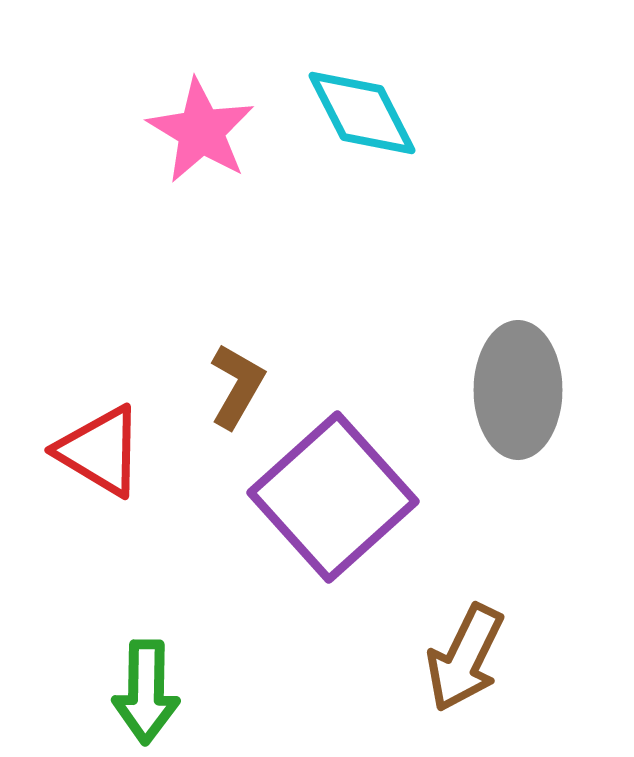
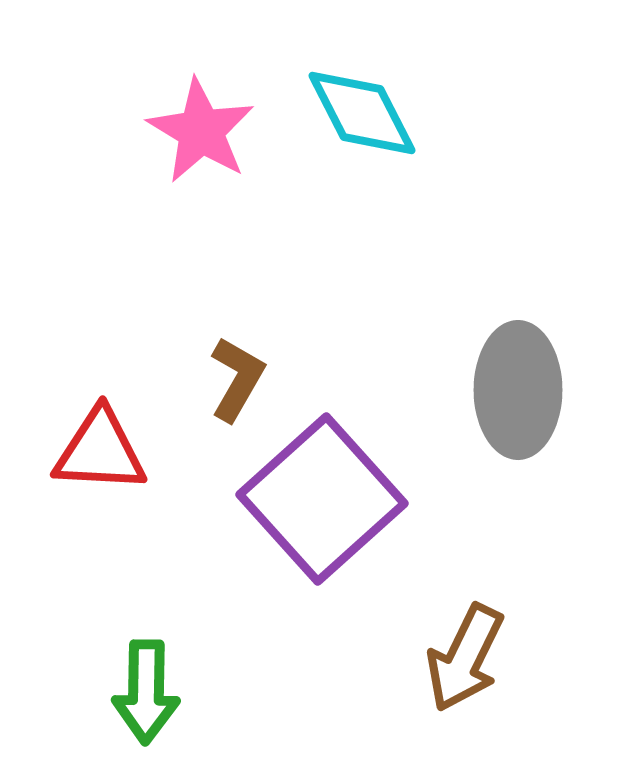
brown L-shape: moved 7 px up
red triangle: rotated 28 degrees counterclockwise
purple square: moved 11 px left, 2 px down
